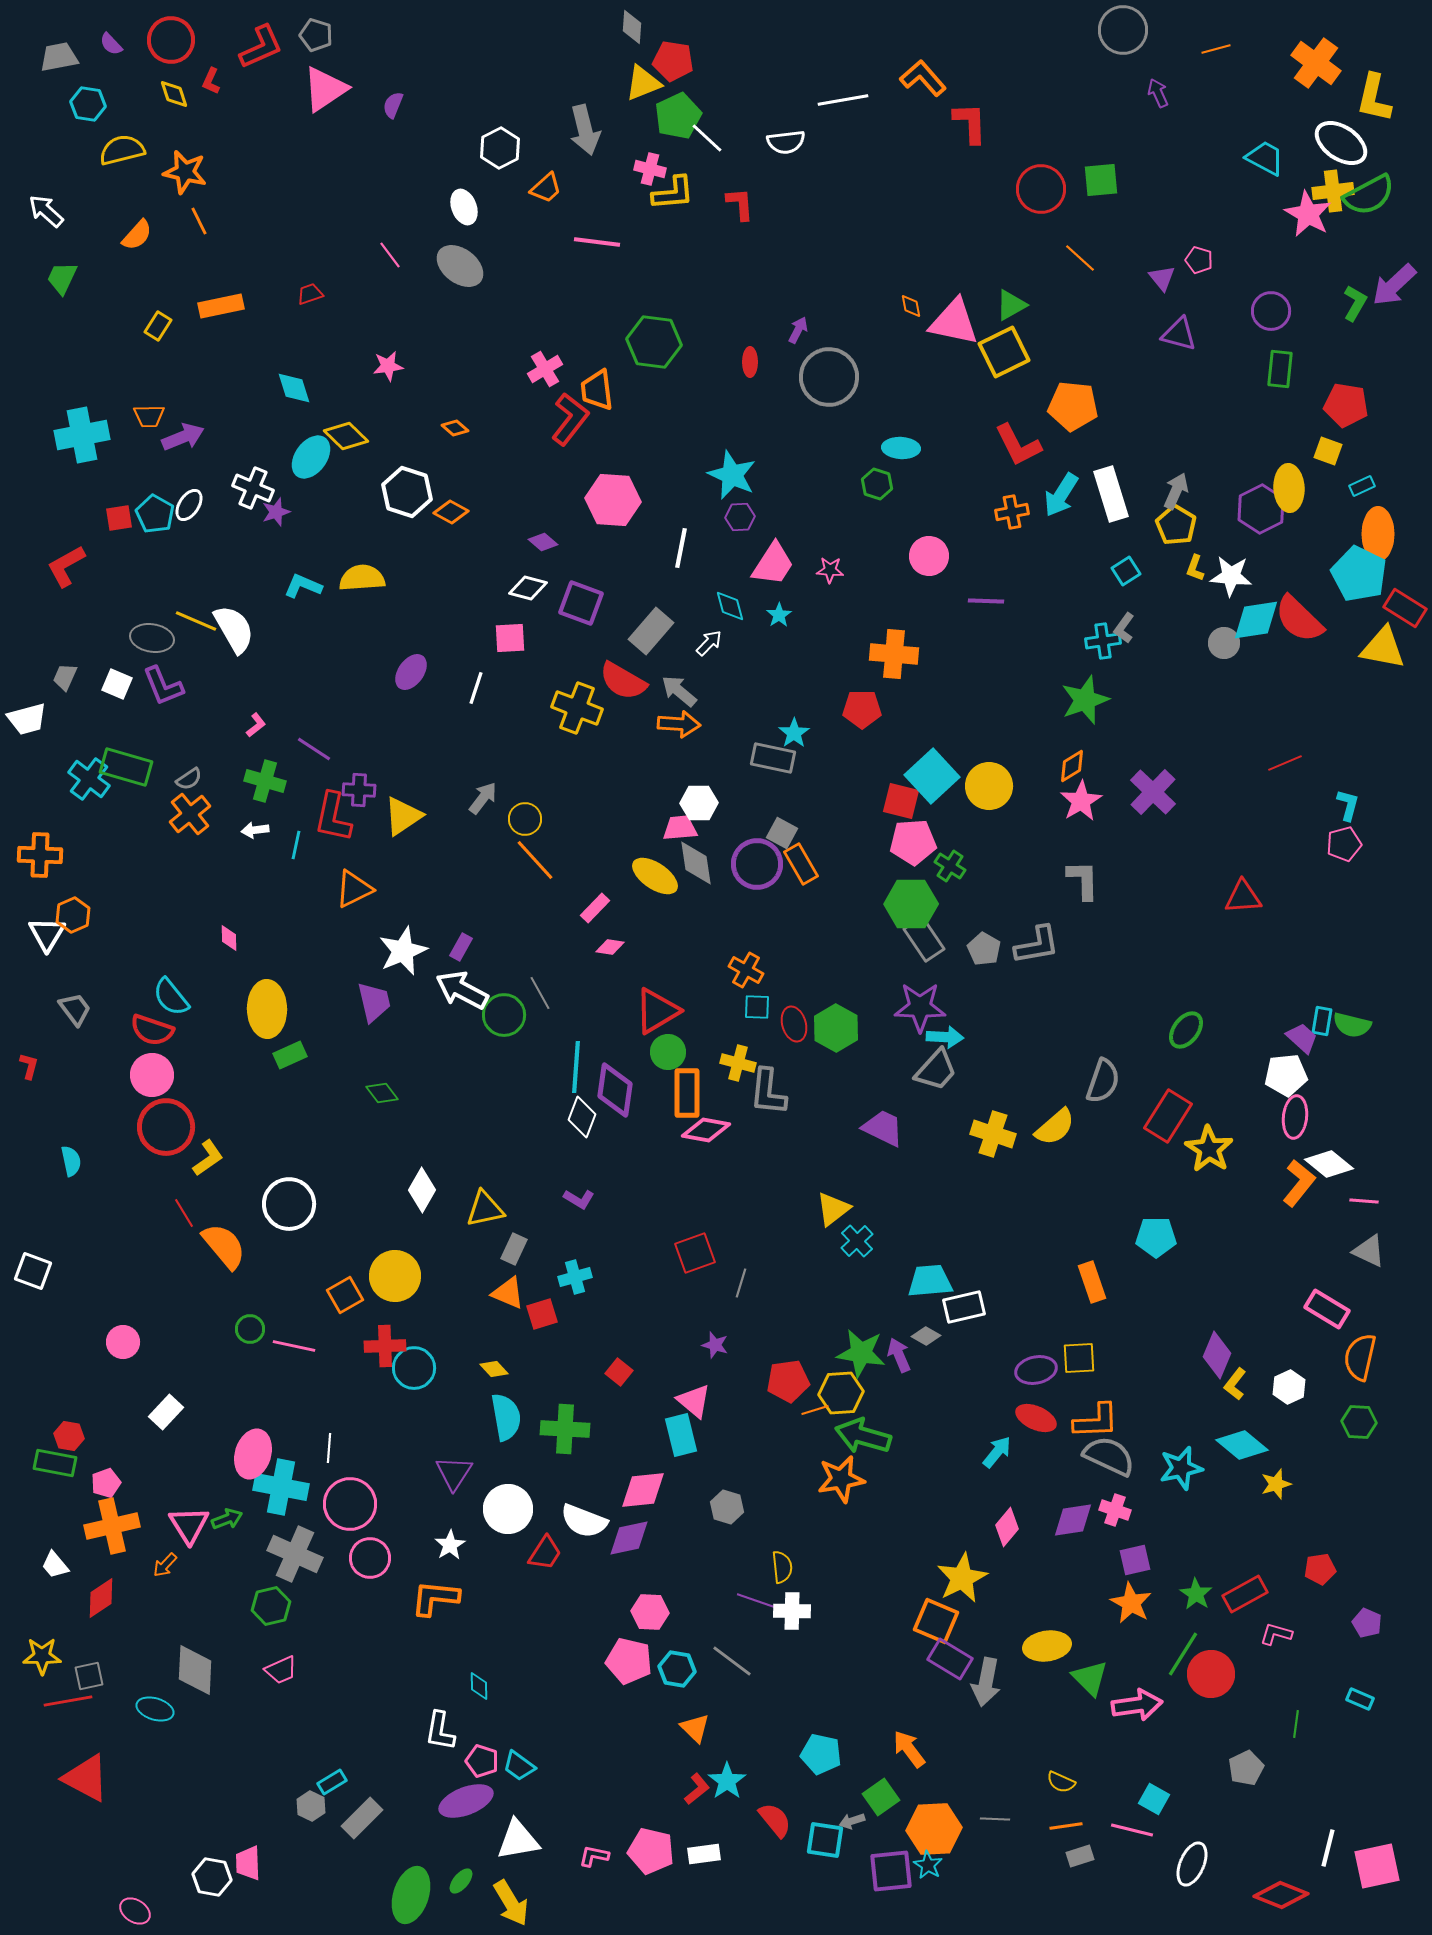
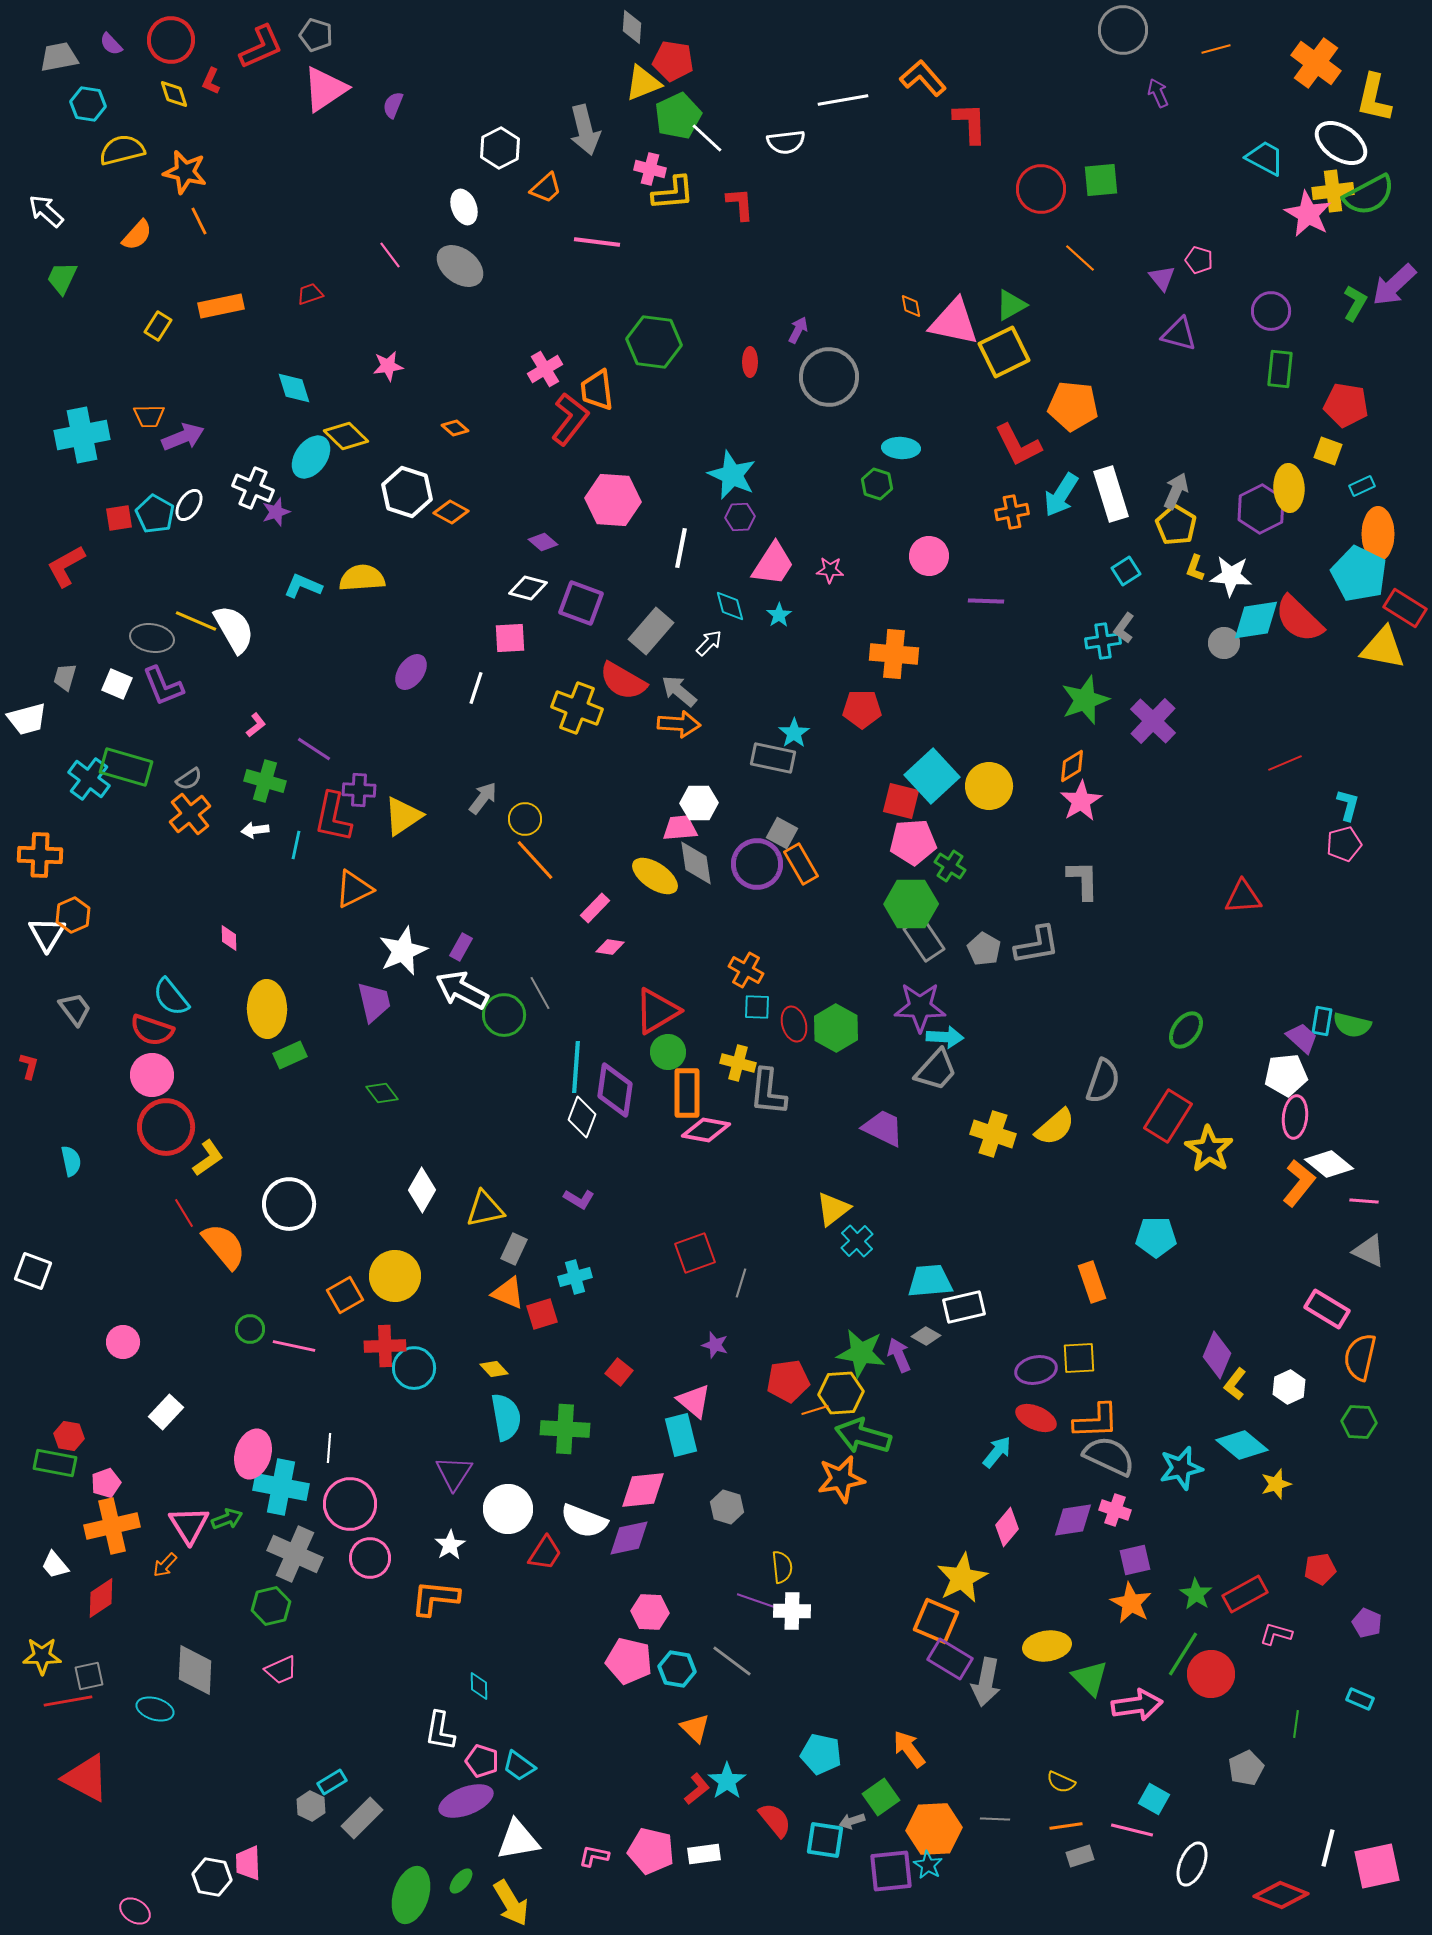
gray trapezoid at (65, 677): rotated 8 degrees counterclockwise
purple cross at (1153, 792): moved 71 px up
